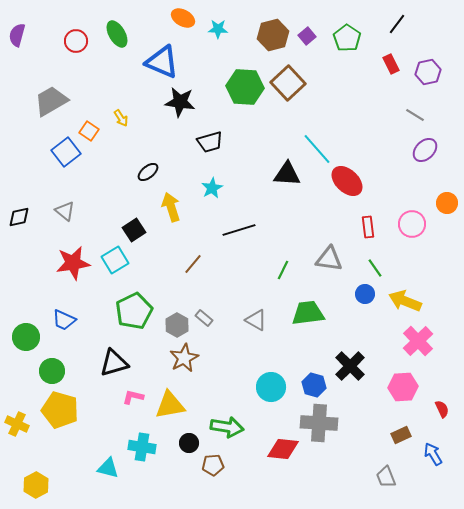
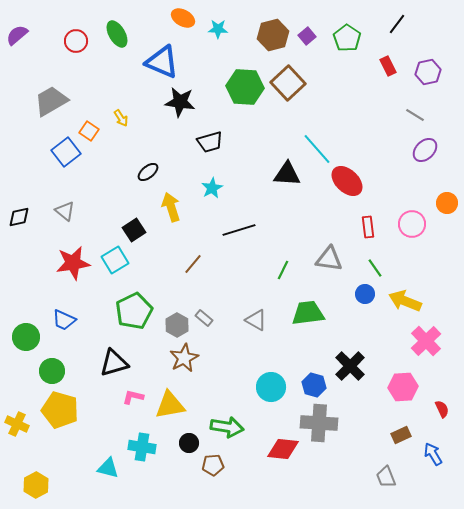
purple semicircle at (17, 35): rotated 35 degrees clockwise
red rectangle at (391, 64): moved 3 px left, 2 px down
pink cross at (418, 341): moved 8 px right
